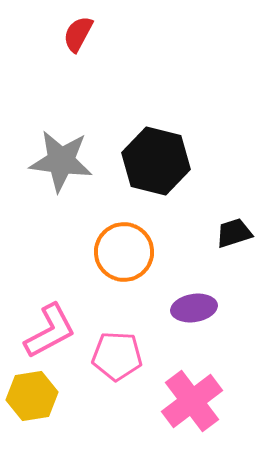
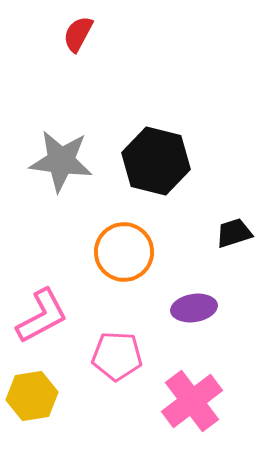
pink L-shape: moved 8 px left, 15 px up
